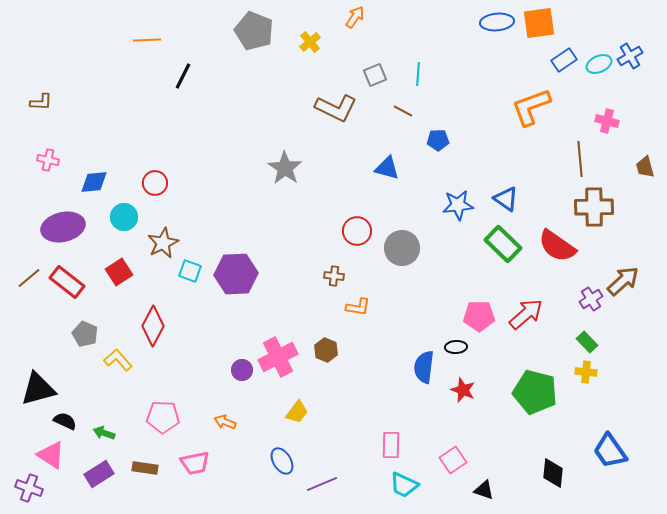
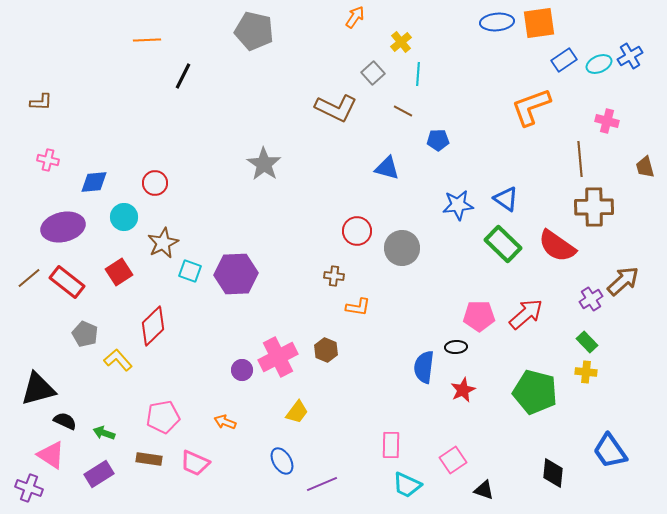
gray pentagon at (254, 31): rotated 9 degrees counterclockwise
yellow cross at (310, 42): moved 91 px right
gray square at (375, 75): moved 2 px left, 2 px up; rotated 20 degrees counterclockwise
gray star at (285, 168): moved 21 px left, 4 px up
red diamond at (153, 326): rotated 18 degrees clockwise
red star at (463, 390): rotated 25 degrees clockwise
pink pentagon at (163, 417): rotated 12 degrees counterclockwise
pink trapezoid at (195, 463): rotated 36 degrees clockwise
brown rectangle at (145, 468): moved 4 px right, 9 px up
cyan trapezoid at (404, 485): moved 3 px right
